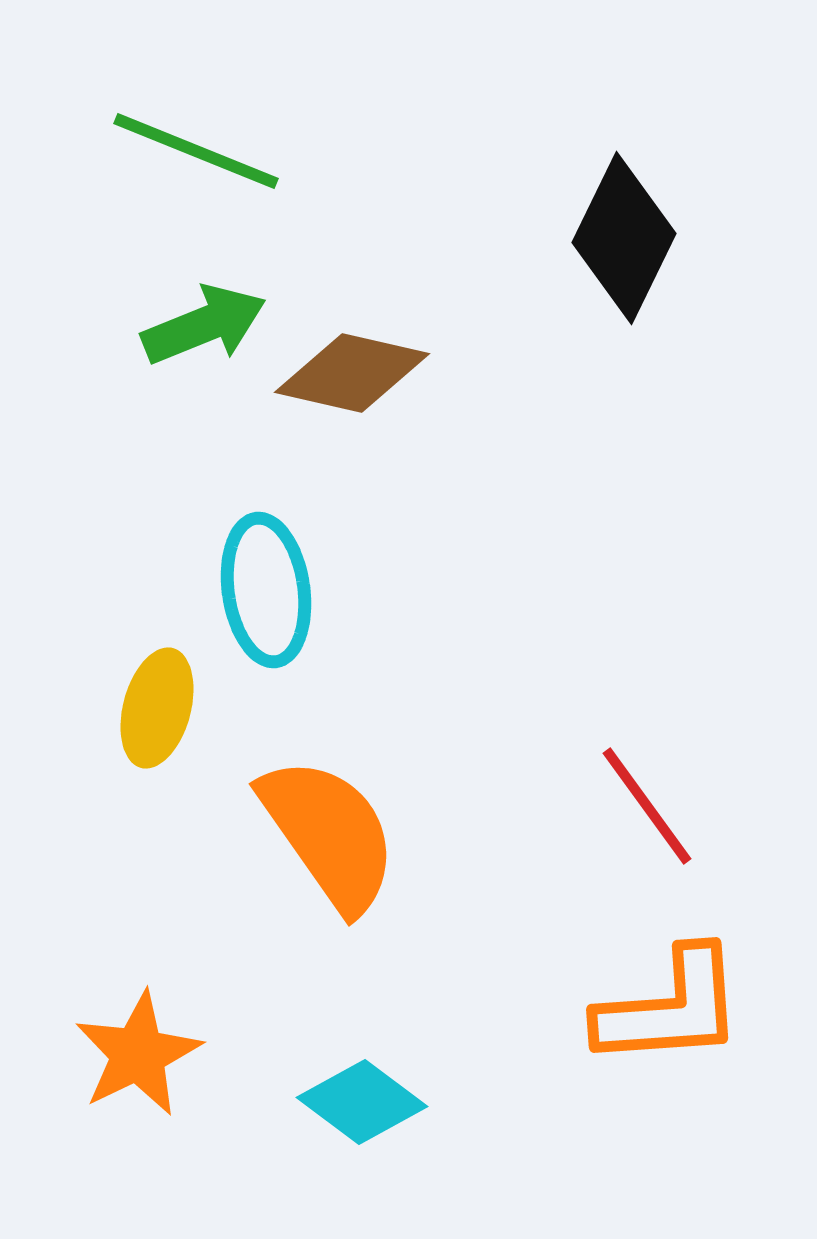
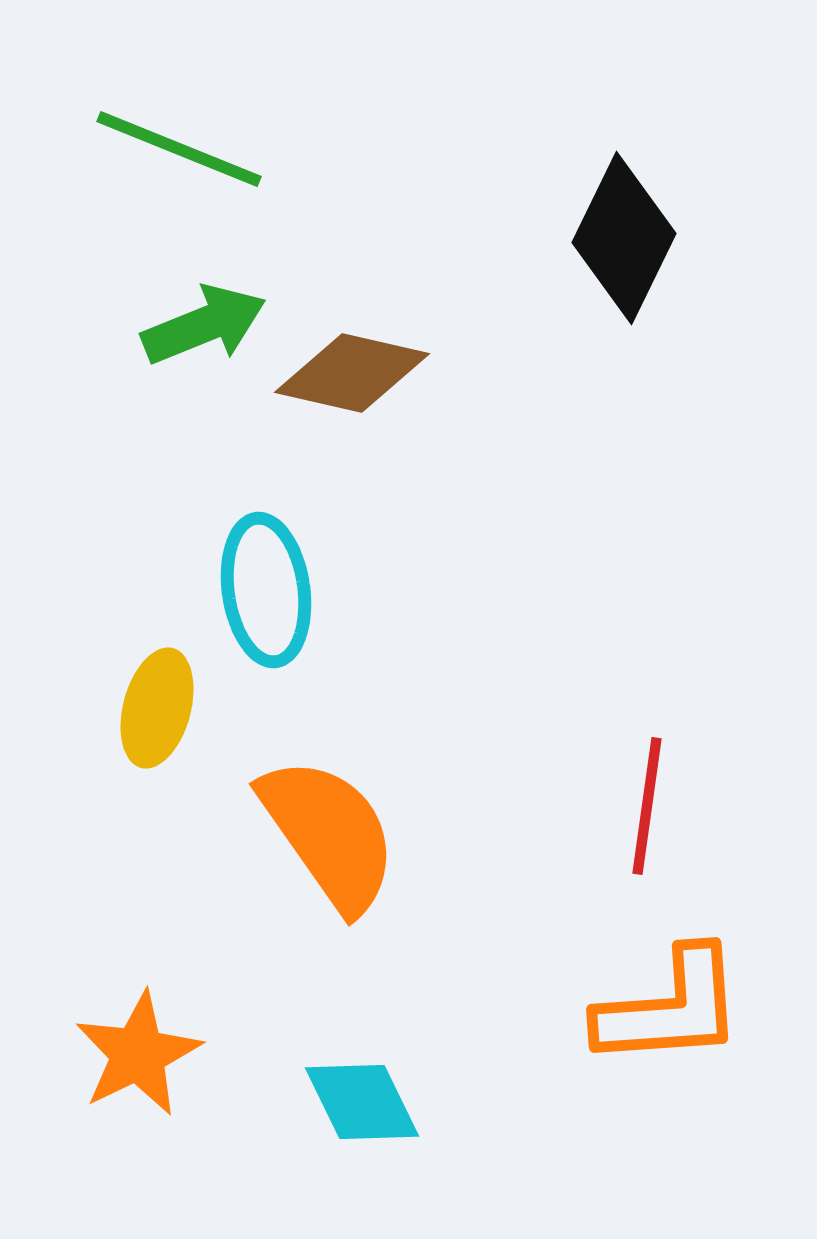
green line: moved 17 px left, 2 px up
red line: rotated 44 degrees clockwise
cyan diamond: rotated 27 degrees clockwise
